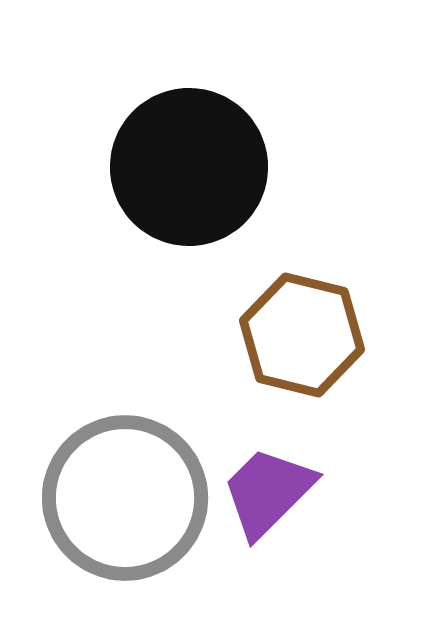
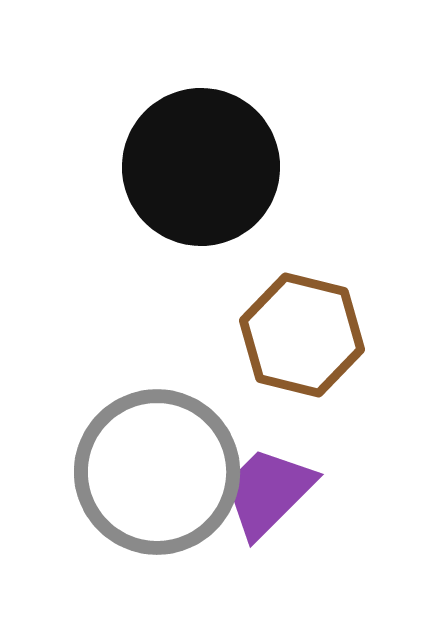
black circle: moved 12 px right
gray circle: moved 32 px right, 26 px up
